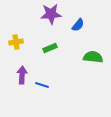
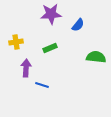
green semicircle: moved 3 px right
purple arrow: moved 4 px right, 7 px up
